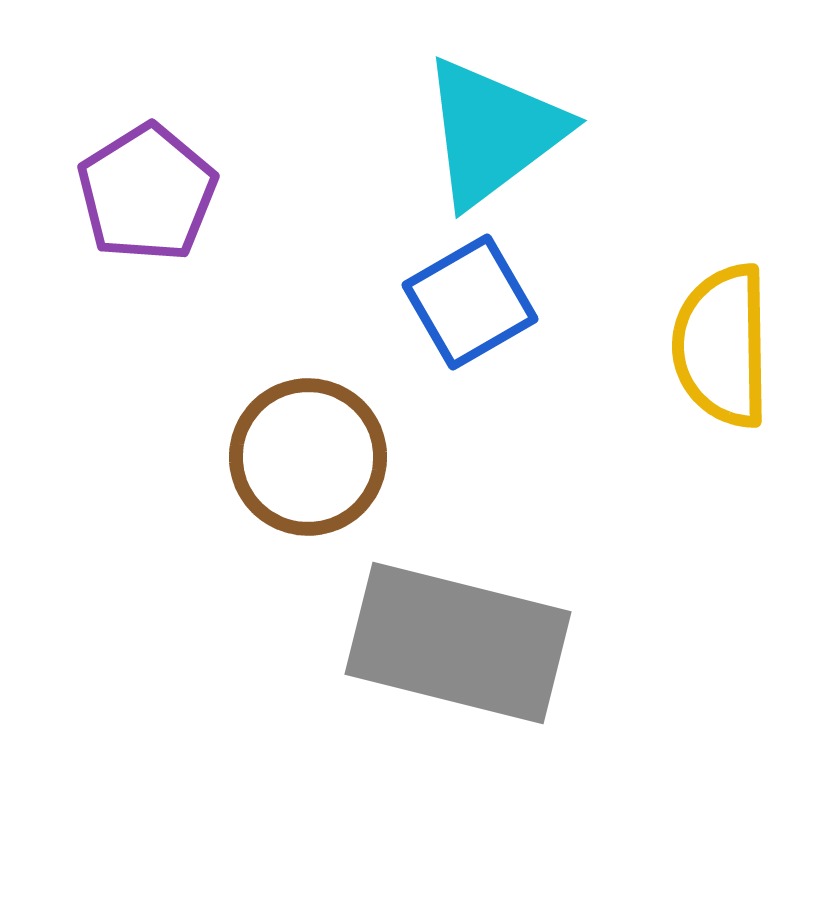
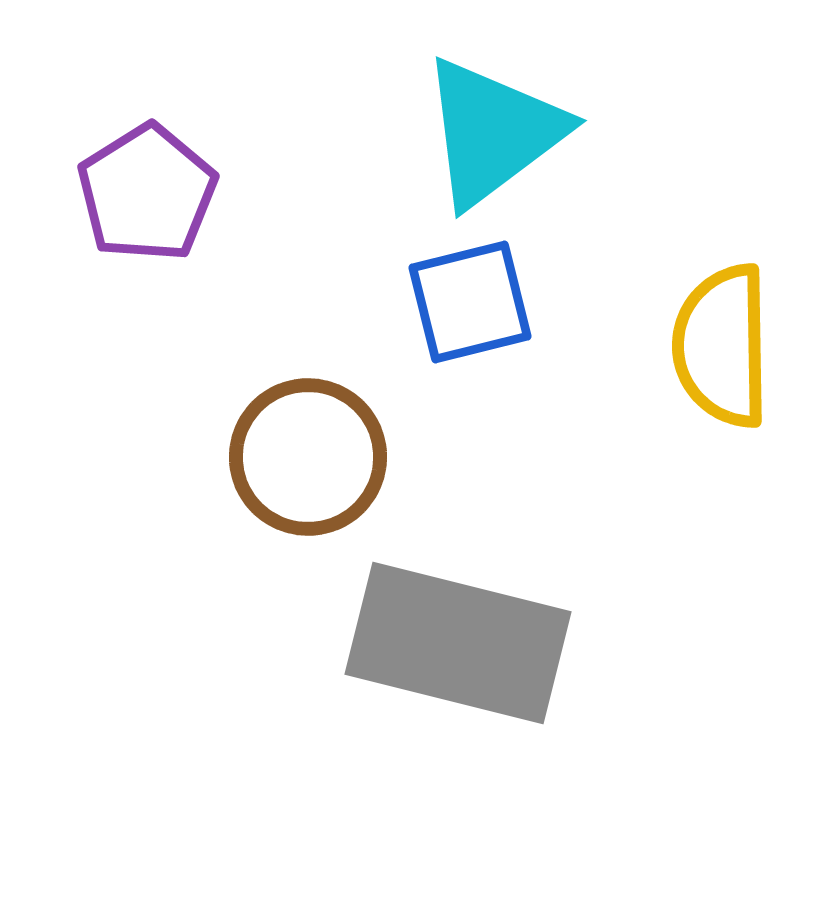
blue square: rotated 16 degrees clockwise
